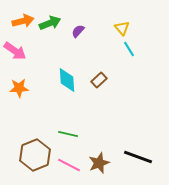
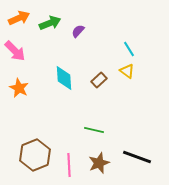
orange arrow: moved 4 px left, 3 px up; rotated 10 degrees counterclockwise
yellow triangle: moved 5 px right, 43 px down; rotated 14 degrees counterclockwise
pink arrow: rotated 10 degrees clockwise
cyan diamond: moved 3 px left, 2 px up
orange star: rotated 30 degrees clockwise
green line: moved 26 px right, 4 px up
black line: moved 1 px left
pink line: rotated 60 degrees clockwise
